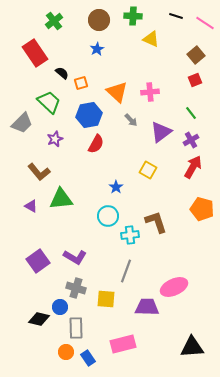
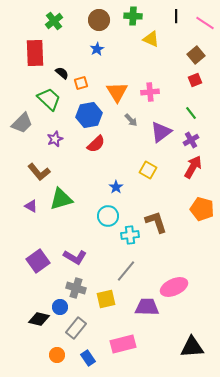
black line at (176, 16): rotated 72 degrees clockwise
red rectangle at (35, 53): rotated 32 degrees clockwise
orange triangle at (117, 92): rotated 15 degrees clockwise
green trapezoid at (49, 102): moved 3 px up
red semicircle at (96, 144): rotated 18 degrees clockwise
green triangle at (61, 199): rotated 10 degrees counterclockwise
gray line at (126, 271): rotated 20 degrees clockwise
yellow square at (106, 299): rotated 18 degrees counterclockwise
gray rectangle at (76, 328): rotated 40 degrees clockwise
orange circle at (66, 352): moved 9 px left, 3 px down
